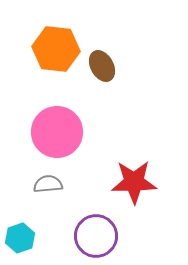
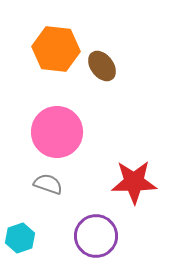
brown ellipse: rotated 8 degrees counterclockwise
gray semicircle: rotated 24 degrees clockwise
